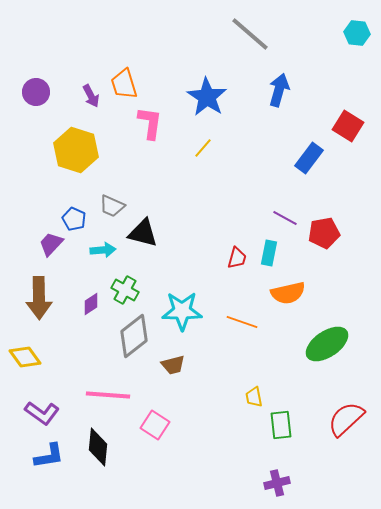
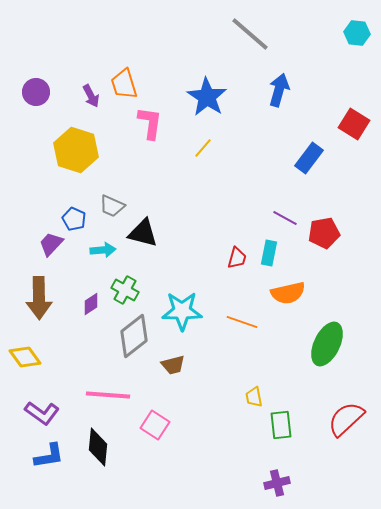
red square: moved 6 px right, 2 px up
green ellipse: rotated 30 degrees counterclockwise
